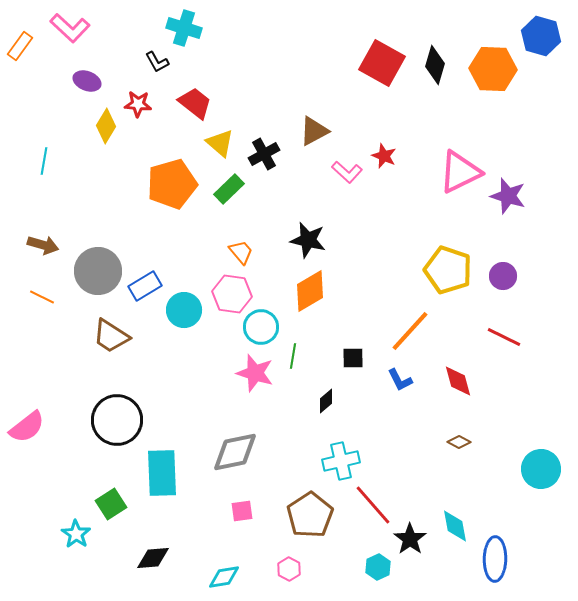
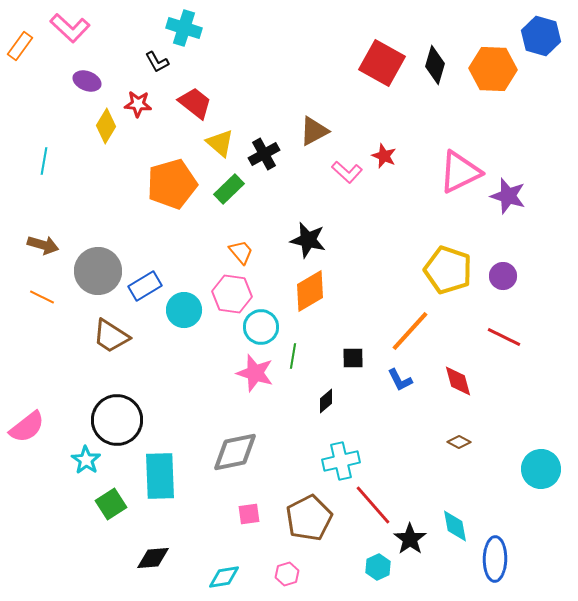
cyan rectangle at (162, 473): moved 2 px left, 3 px down
pink square at (242, 511): moved 7 px right, 3 px down
brown pentagon at (310, 515): moved 1 px left, 3 px down; rotated 6 degrees clockwise
cyan star at (76, 534): moved 10 px right, 74 px up
pink hexagon at (289, 569): moved 2 px left, 5 px down; rotated 15 degrees clockwise
